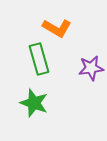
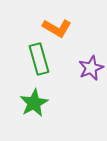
purple star: rotated 15 degrees counterclockwise
green star: rotated 24 degrees clockwise
